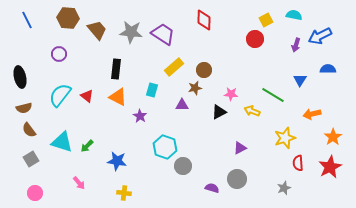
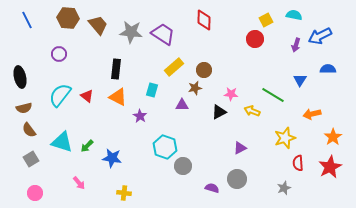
brown trapezoid at (97, 30): moved 1 px right, 5 px up
blue star at (117, 161): moved 5 px left, 3 px up
